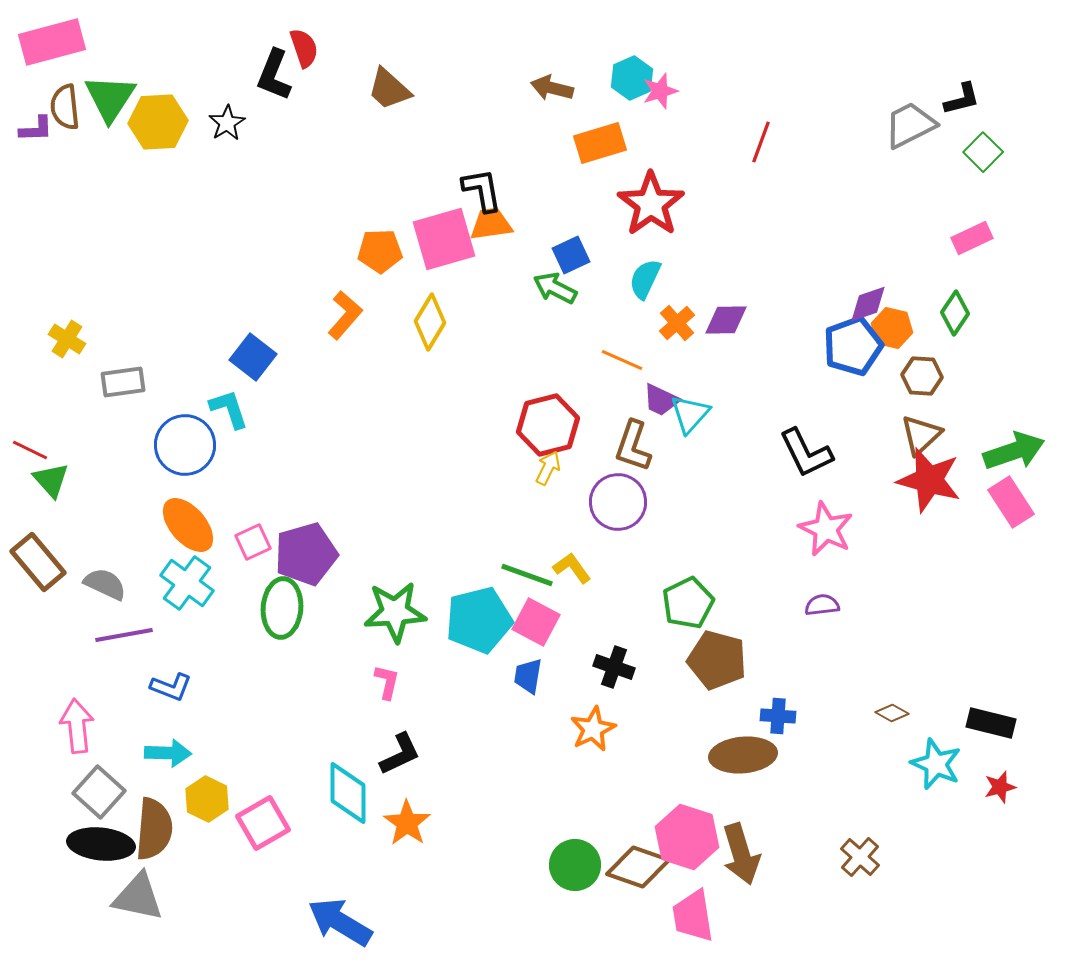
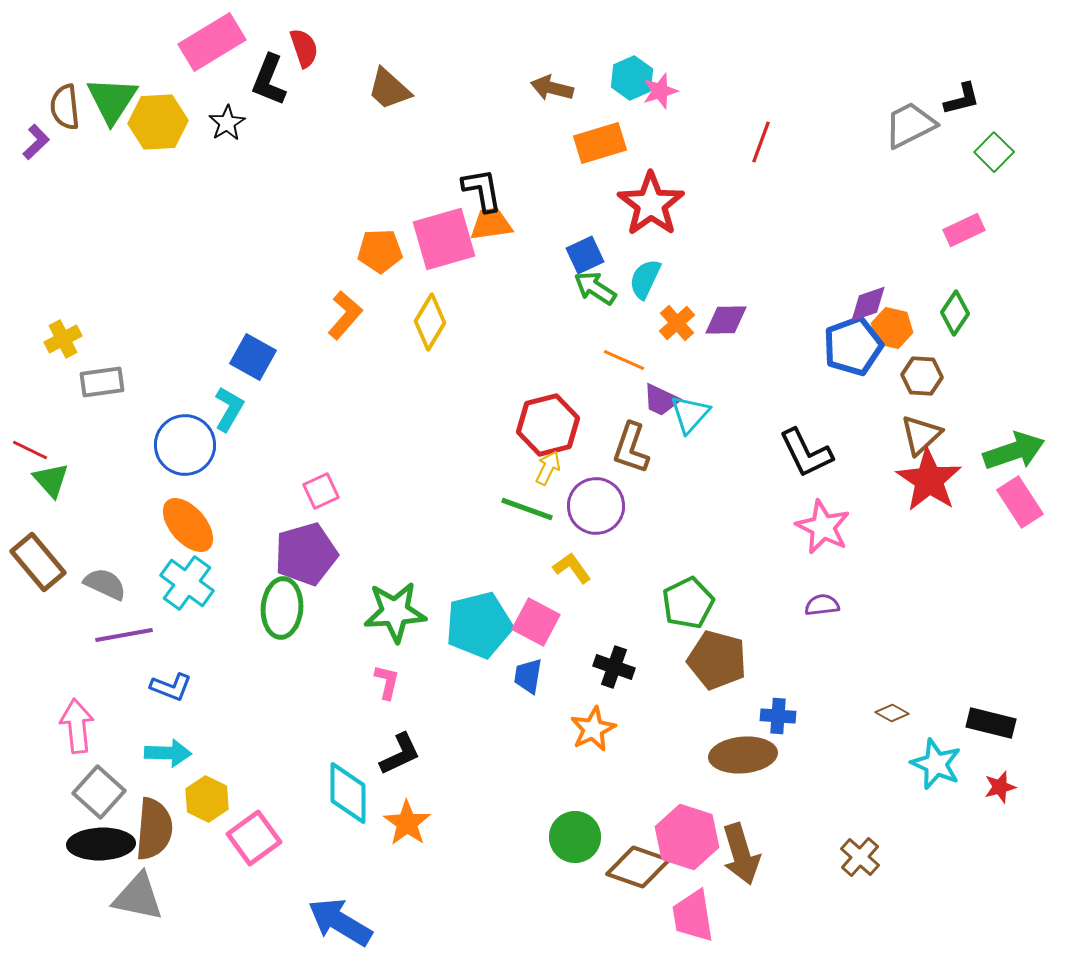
pink rectangle at (52, 42): moved 160 px right; rotated 16 degrees counterclockwise
black L-shape at (274, 75): moved 5 px left, 5 px down
green triangle at (110, 98): moved 2 px right, 2 px down
purple L-shape at (36, 129): moved 13 px down; rotated 42 degrees counterclockwise
green square at (983, 152): moved 11 px right
pink rectangle at (972, 238): moved 8 px left, 8 px up
blue square at (571, 255): moved 14 px right
green arrow at (555, 288): moved 40 px right; rotated 6 degrees clockwise
yellow cross at (67, 339): moved 4 px left; rotated 30 degrees clockwise
blue square at (253, 357): rotated 9 degrees counterclockwise
orange line at (622, 360): moved 2 px right
gray rectangle at (123, 382): moved 21 px left
cyan L-shape at (229, 409): rotated 48 degrees clockwise
brown L-shape at (633, 446): moved 2 px left, 2 px down
red star at (929, 480): rotated 18 degrees clockwise
purple circle at (618, 502): moved 22 px left, 4 px down
pink rectangle at (1011, 502): moved 9 px right
pink star at (826, 529): moved 3 px left, 2 px up
pink square at (253, 542): moved 68 px right, 51 px up
green line at (527, 575): moved 66 px up
cyan pentagon at (479, 620): moved 5 px down
pink square at (263, 823): moved 9 px left, 15 px down; rotated 6 degrees counterclockwise
black ellipse at (101, 844): rotated 8 degrees counterclockwise
green circle at (575, 865): moved 28 px up
